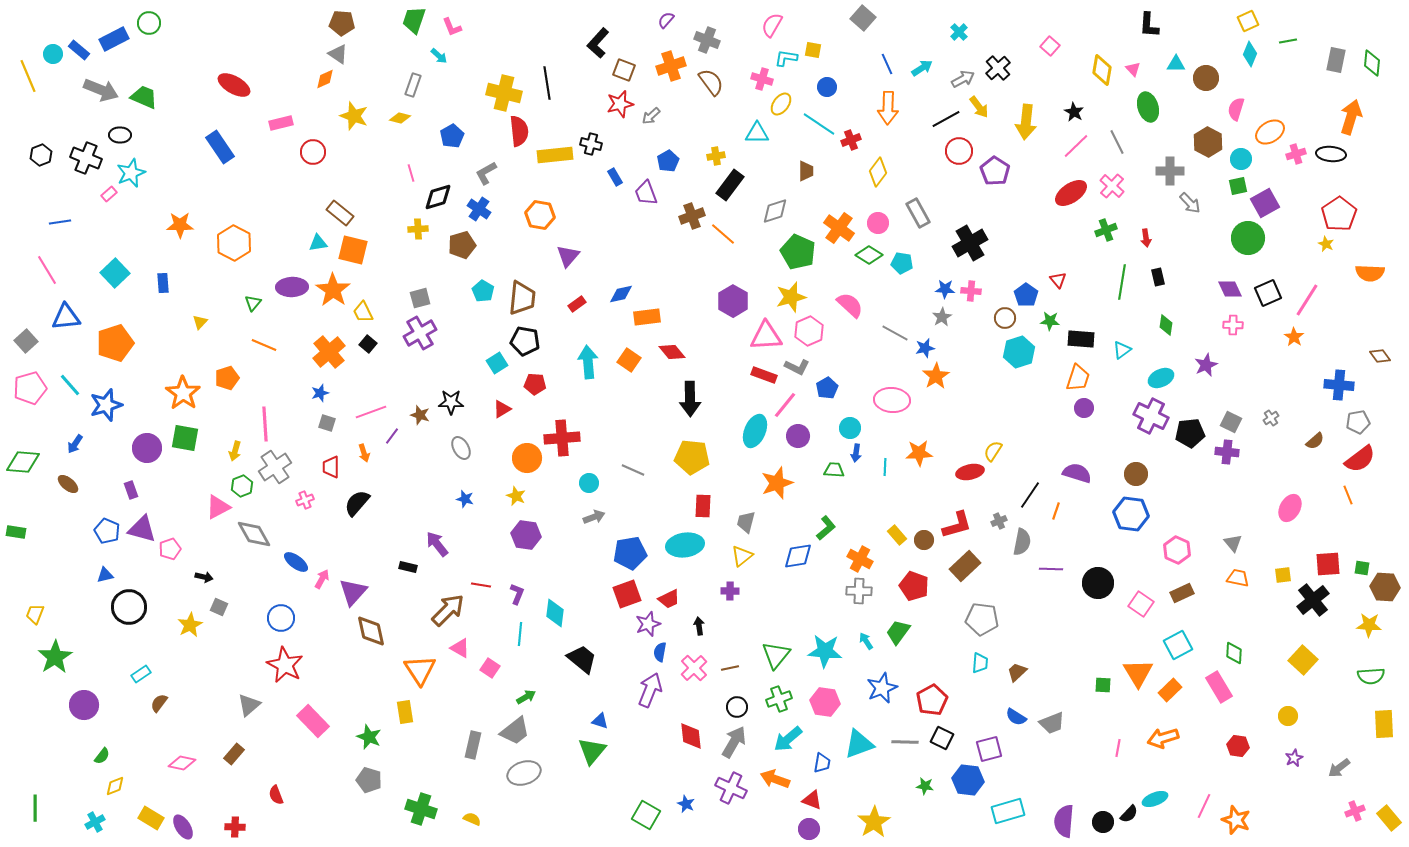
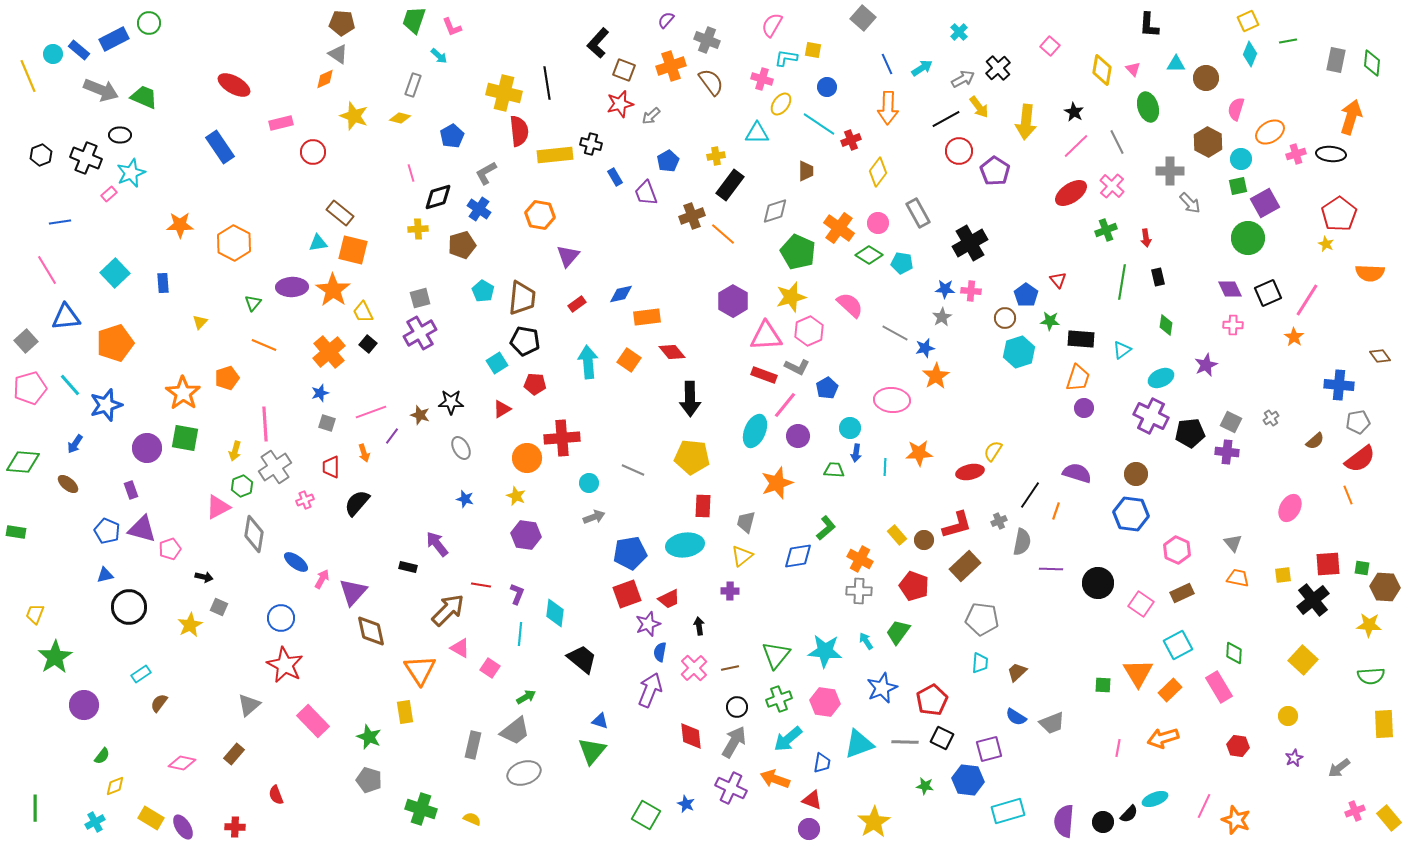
gray diamond at (254, 534): rotated 39 degrees clockwise
